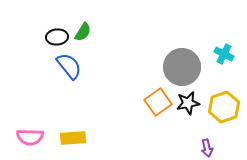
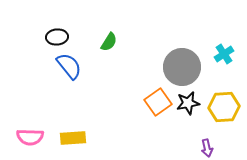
green semicircle: moved 26 px right, 10 px down
cyan cross: rotated 30 degrees clockwise
yellow hexagon: rotated 16 degrees clockwise
